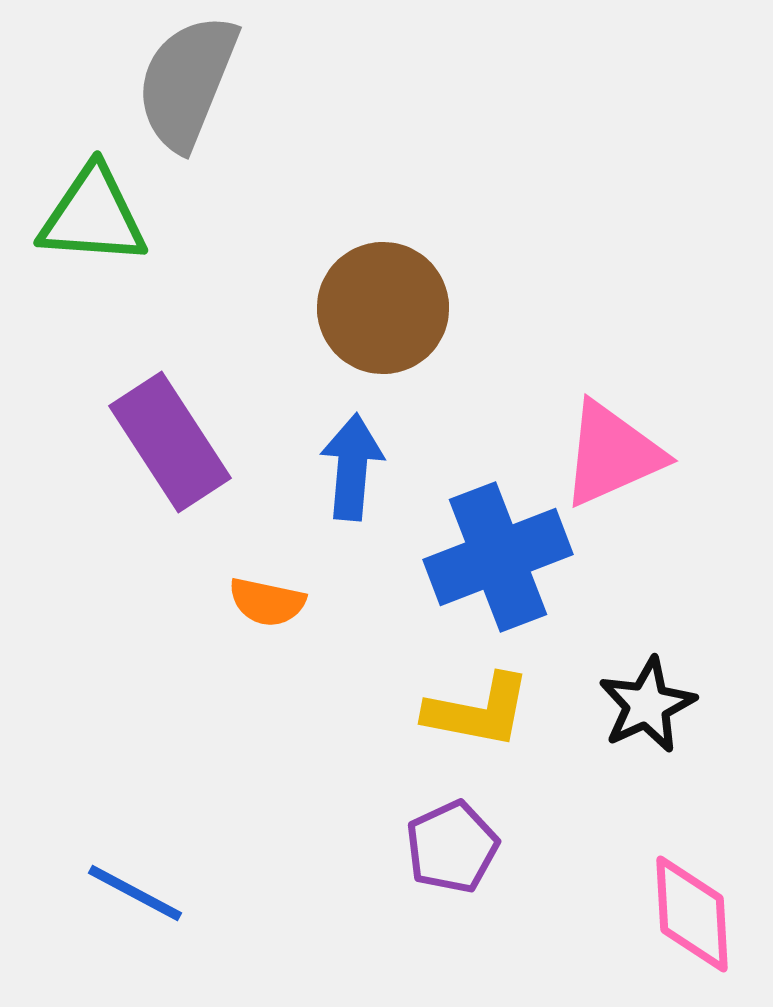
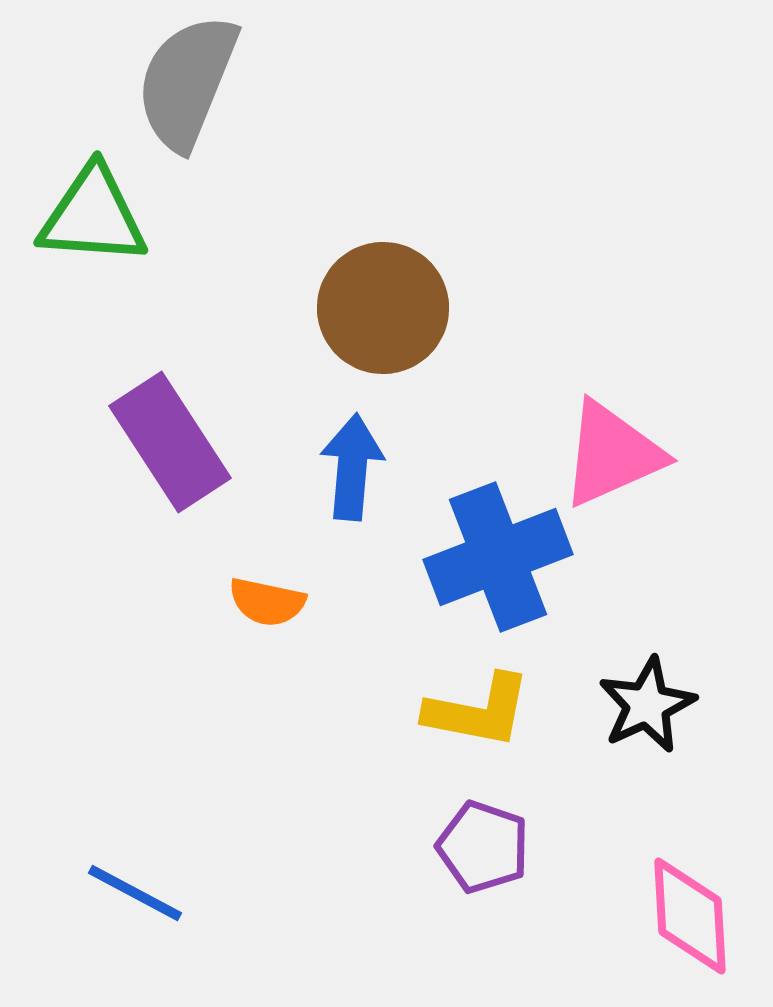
purple pentagon: moved 31 px right; rotated 28 degrees counterclockwise
pink diamond: moved 2 px left, 2 px down
